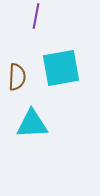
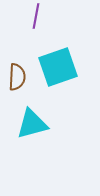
cyan square: moved 3 px left, 1 px up; rotated 9 degrees counterclockwise
cyan triangle: rotated 12 degrees counterclockwise
